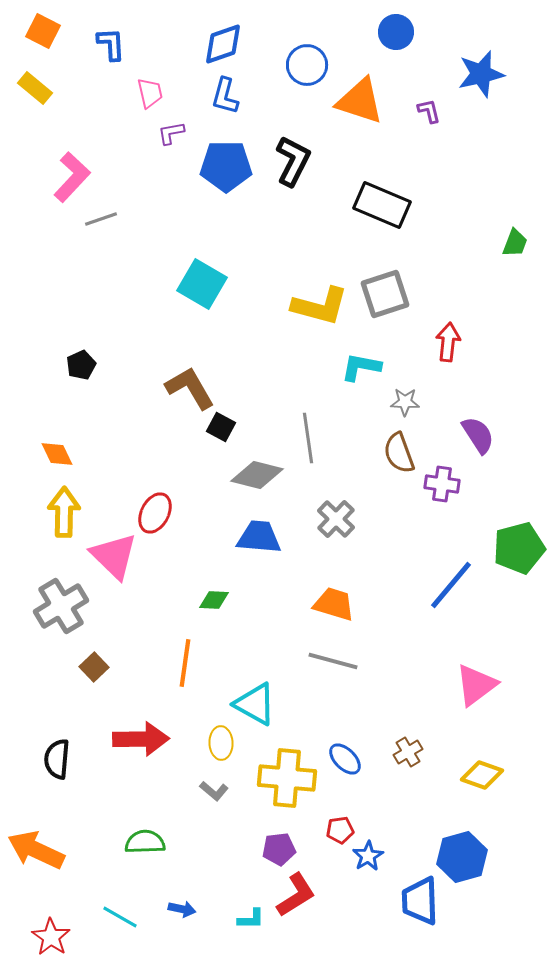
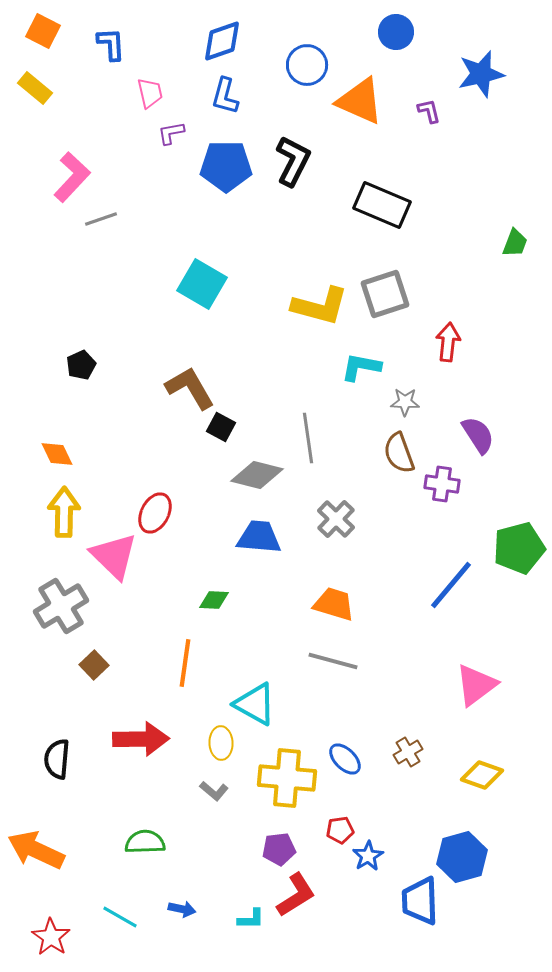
blue diamond at (223, 44): moved 1 px left, 3 px up
orange triangle at (360, 101): rotated 6 degrees clockwise
brown square at (94, 667): moved 2 px up
